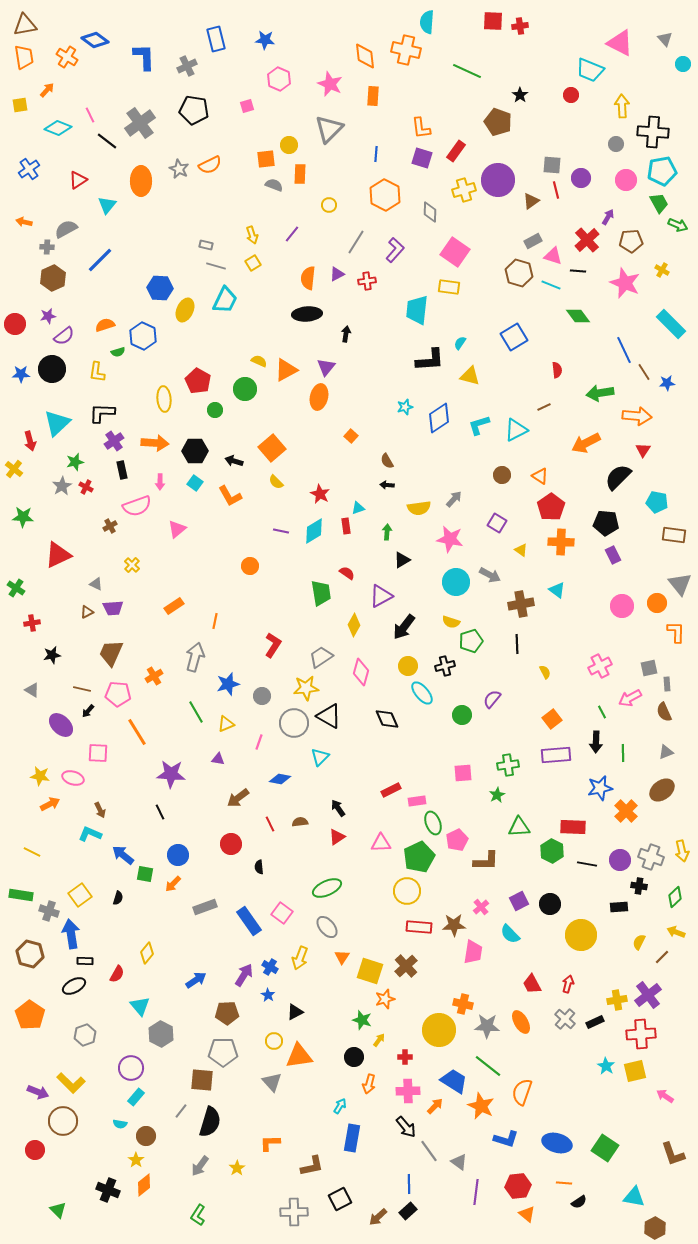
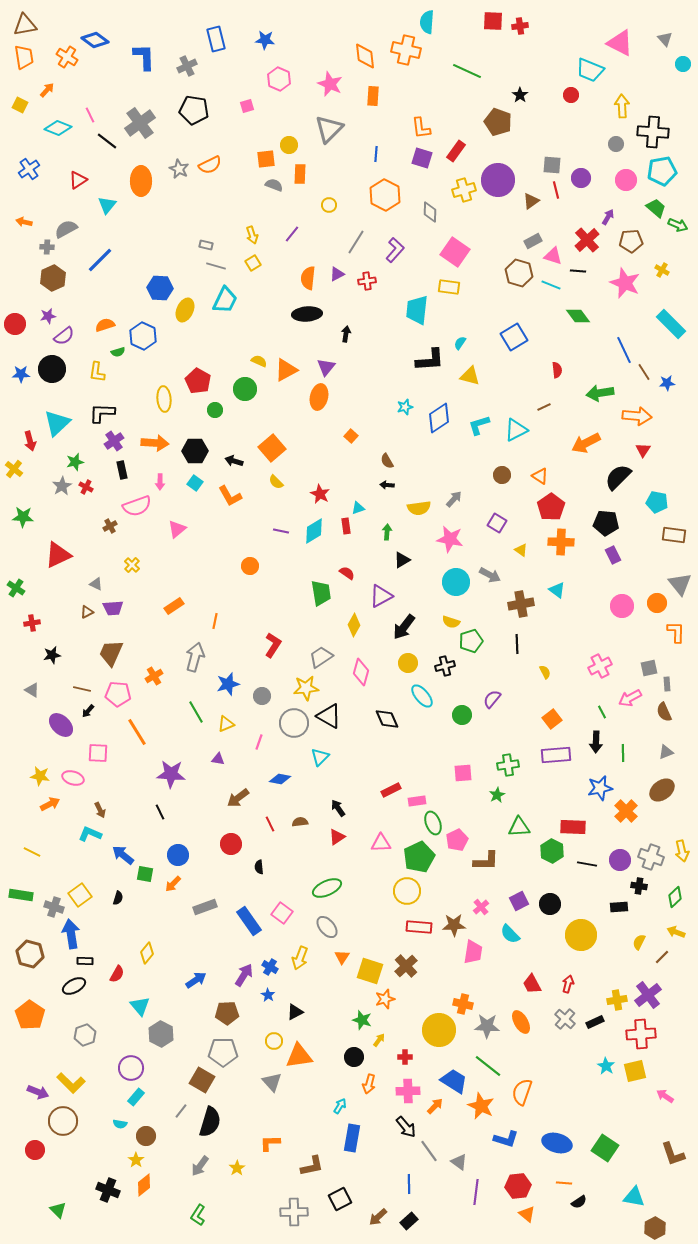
yellow square at (20, 105): rotated 35 degrees clockwise
green trapezoid at (659, 203): moved 3 px left, 5 px down; rotated 20 degrees counterclockwise
yellow circle at (408, 666): moved 3 px up
cyan ellipse at (422, 693): moved 3 px down
gray cross at (49, 911): moved 5 px right, 4 px up
brown square at (202, 1080): rotated 25 degrees clockwise
black rectangle at (408, 1211): moved 1 px right, 10 px down
